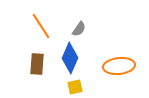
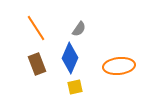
orange line: moved 5 px left, 2 px down
brown rectangle: rotated 25 degrees counterclockwise
